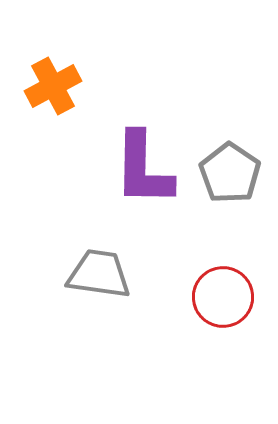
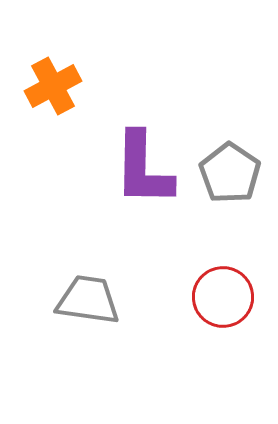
gray trapezoid: moved 11 px left, 26 px down
